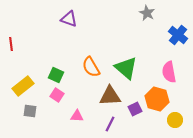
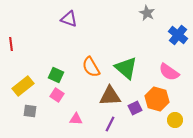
pink semicircle: rotated 45 degrees counterclockwise
purple square: moved 1 px up
pink triangle: moved 1 px left, 3 px down
